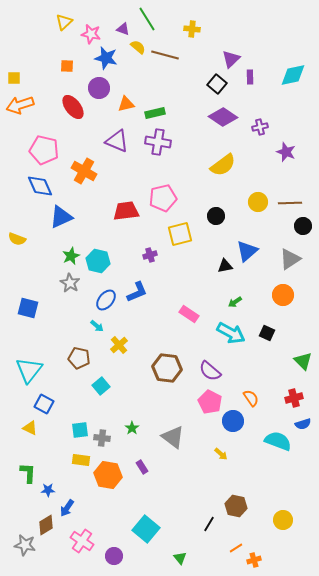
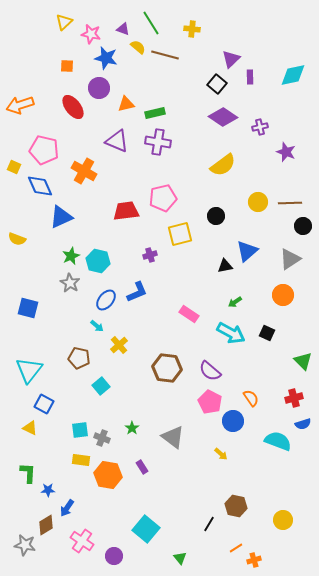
green line at (147, 19): moved 4 px right, 4 px down
yellow square at (14, 78): moved 89 px down; rotated 24 degrees clockwise
gray cross at (102, 438): rotated 14 degrees clockwise
